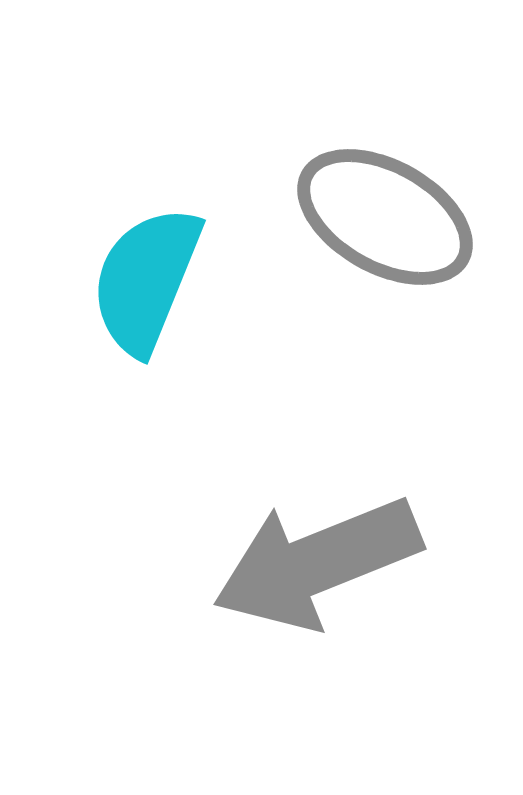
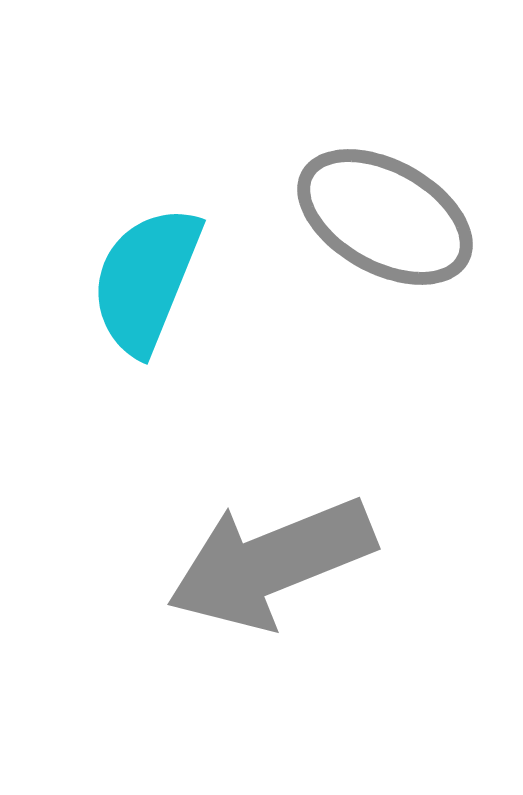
gray arrow: moved 46 px left
